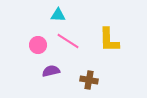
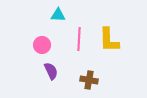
pink line: moved 11 px right, 2 px up; rotated 60 degrees clockwise
pink circle: moved 4 px right
purple semicircle: rotated 78 degrees clockwise
